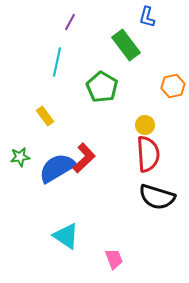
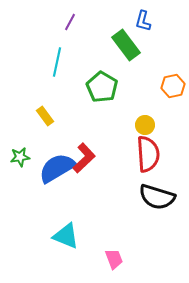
blue L-shape: moved 4 px left, 4 px down
cyan triangle: rotated 12 degrees counterclockwise
